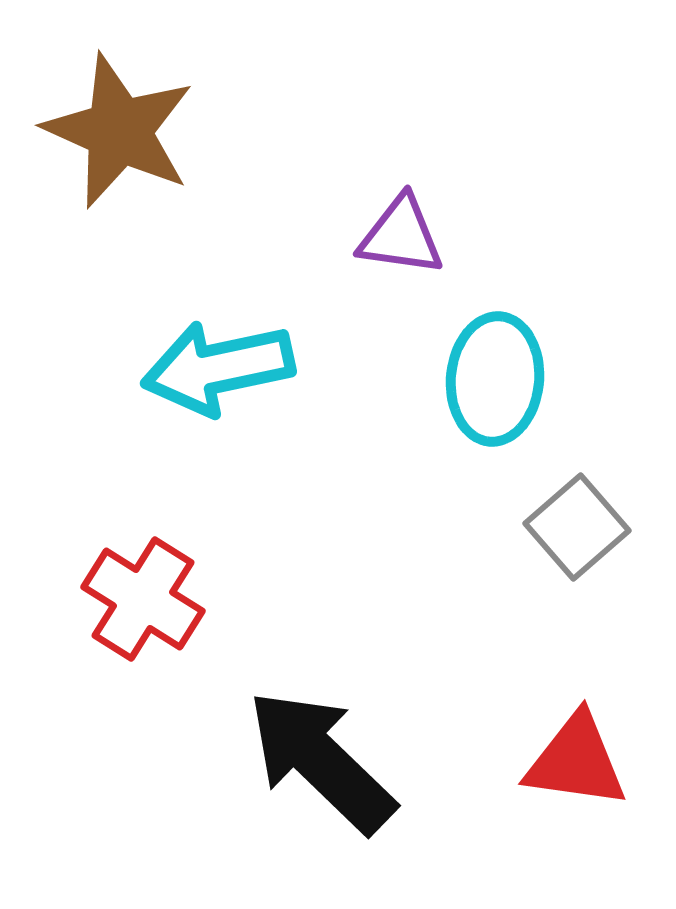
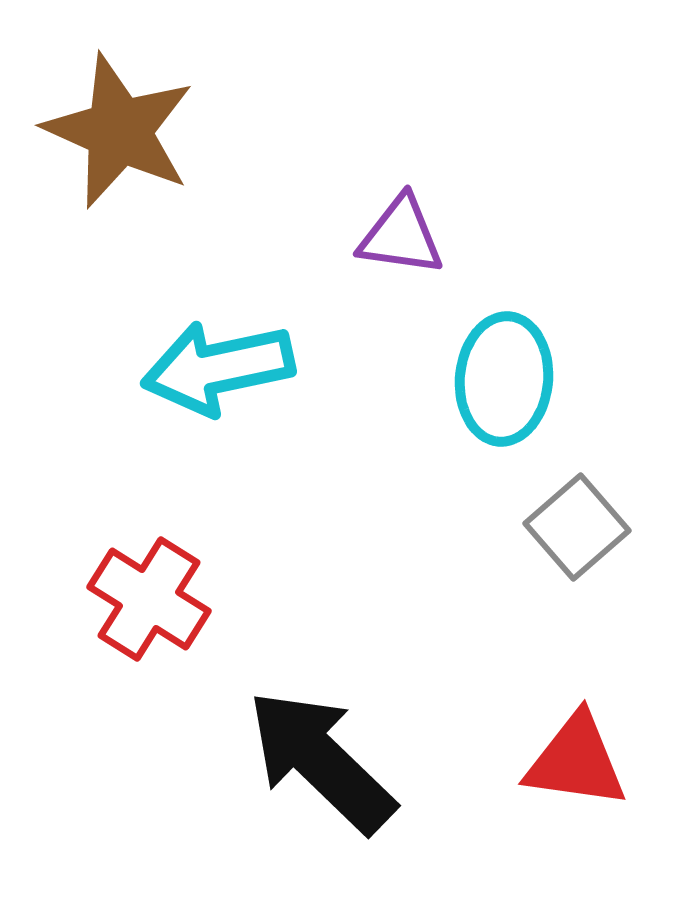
cyan ellipse: moved 9 px right
red cross: moved 6 px right
